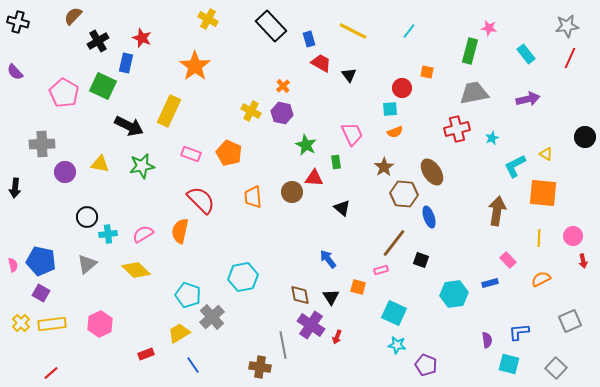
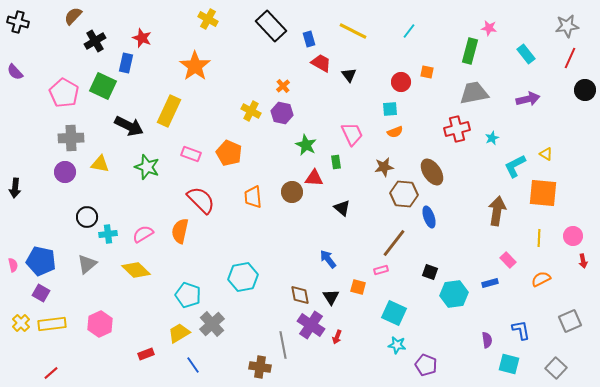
black cross at (98, 41): moved 3 px left
red circle at (402, 88): moved 1 px left, 6 px up
black circle at (585, 137): moved 47 px up
gray cross at (42, 144): moved 29 px right, 6 px up
green star at (142, 166): moved 5 px right, 1 px down; rotated 30 degrees clockwise
brown star at (384, 167): rotated 24 degrees clockwise
black square at (421, 260): moved 9 px right, 12 px down
gray cross at (212, 317): moved 7 px down
blue L-shape at (519, 332): moved 2 px right, 2 px up; rotated 85 degrees clockwise
